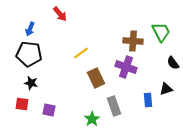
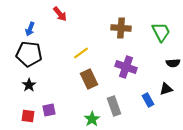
brown cross: moved 12 px left, 13 px up
black semicircle: rotated 56 degrees counterclockwise
brown rectangle: moved 7 px left, 1 px down
black star: moved 2 px left, 2 px down; rotated 24 degrees clockwise
blue rectangle: rotated 24 degrees counterclockwise
red square: moved 6 px right, 12 px down
purple square: rotated 24 degrees counterclockwise
